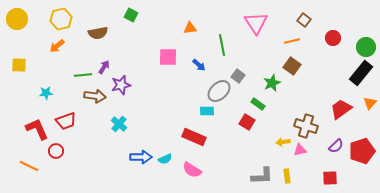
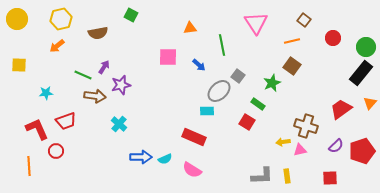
green line at (83, 75): rotated 30 degrees clockwise
orange line at (29, 166): rotated 60 degrees clockwise
